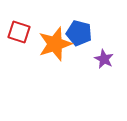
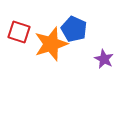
blue pentagon: moved 5 px left, 4 px up; rotated 10 degrees clockwise
orange star: moved 4 px left
